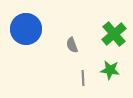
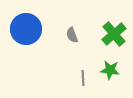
gray semicircle: moved 10 px up
